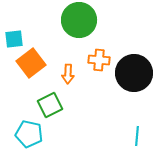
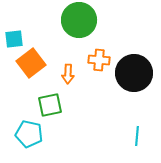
green square: rotated 15 degrees clockwise
